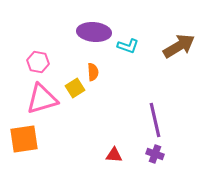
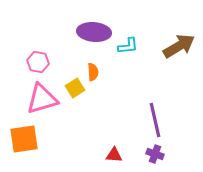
cyan L-shape: rotated 25 degrees counterclockwise
